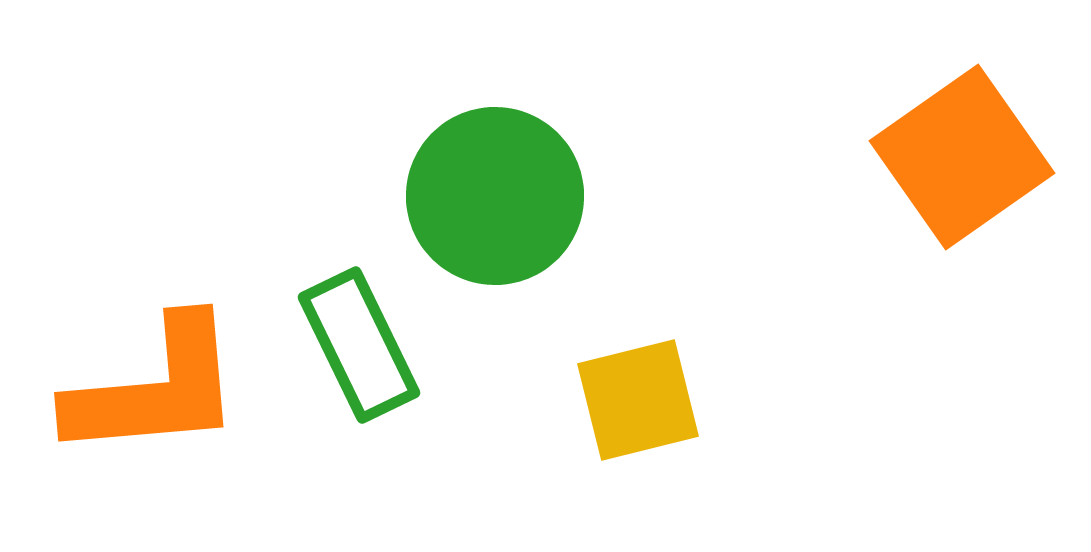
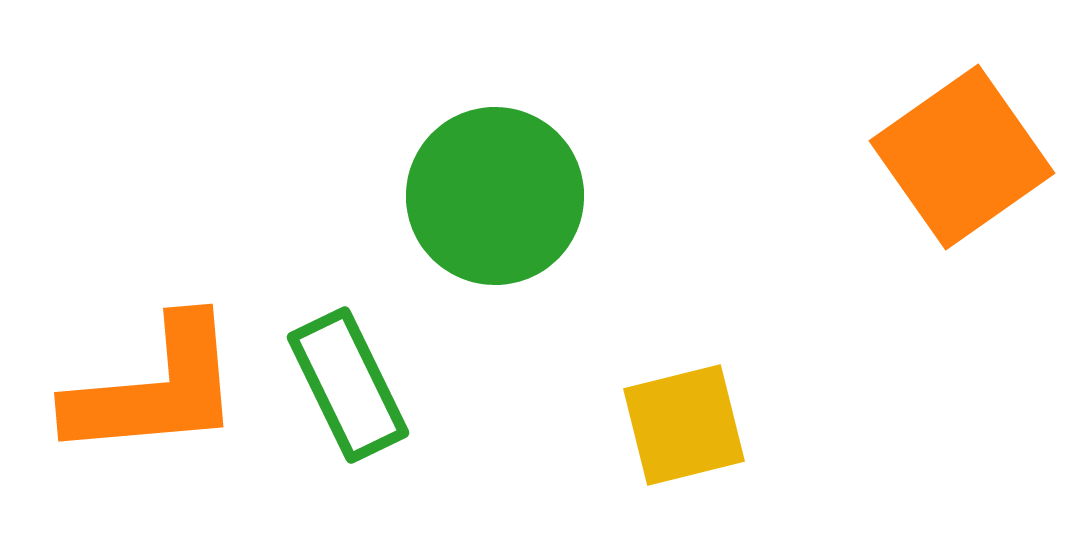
green rectangle: moved 11 px left, 40 px down
yellow square: moved 46 px right, 25 px down
